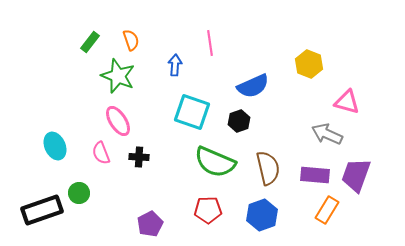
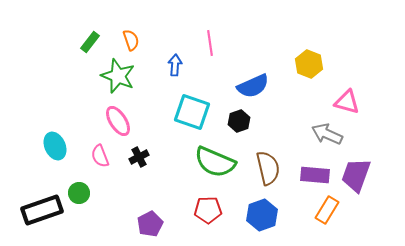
pink semicircle: moved 1 px left, 3 px down
black cross: rotated 30 degrees counterclockwise
